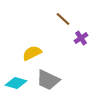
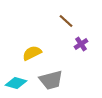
brown line: moved 3 px right, 2 px down
purple cross: moved 6 px down
gray trapezoid: moved 3 px right; rotated 40 degrees counterclockwise
